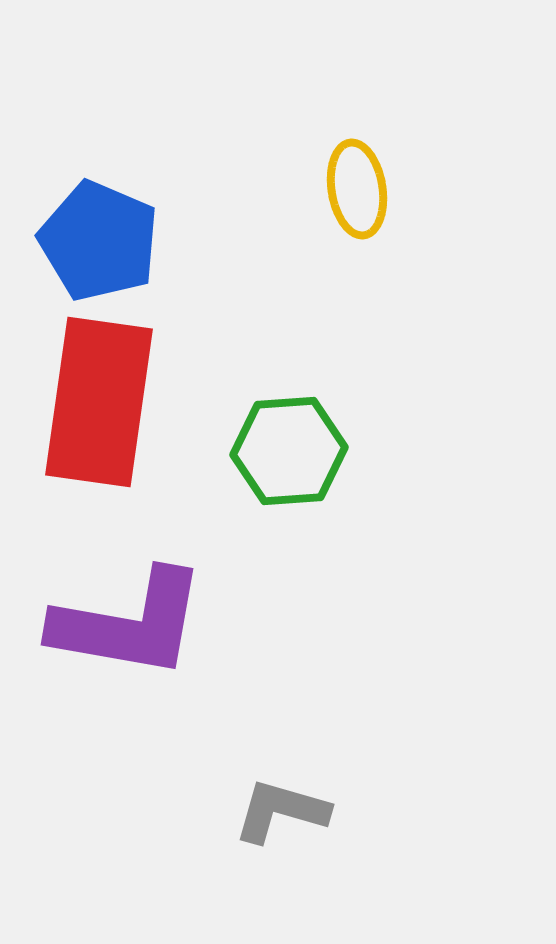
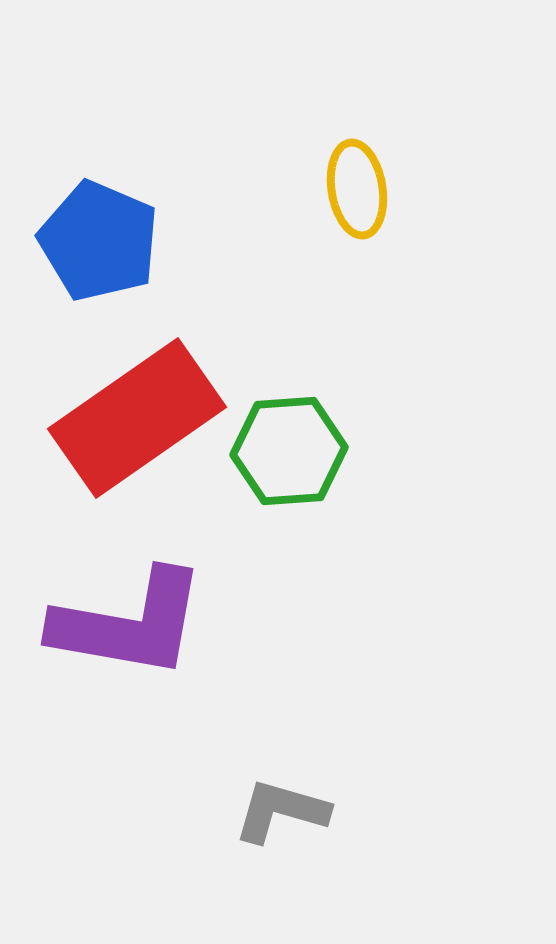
red rectangle: moved 38 px right, 16 px down; rotated 47 degrees clockwise
